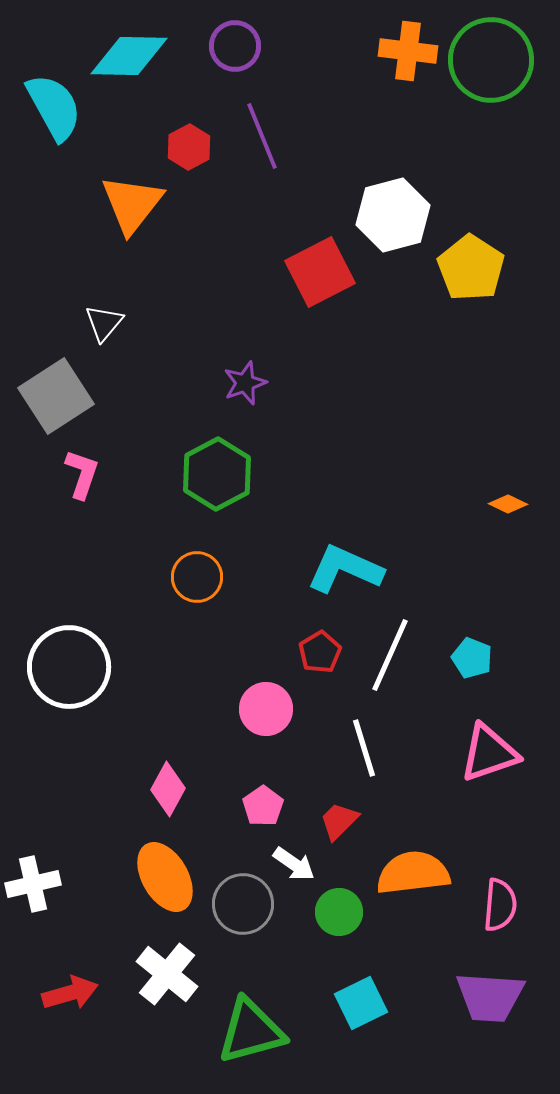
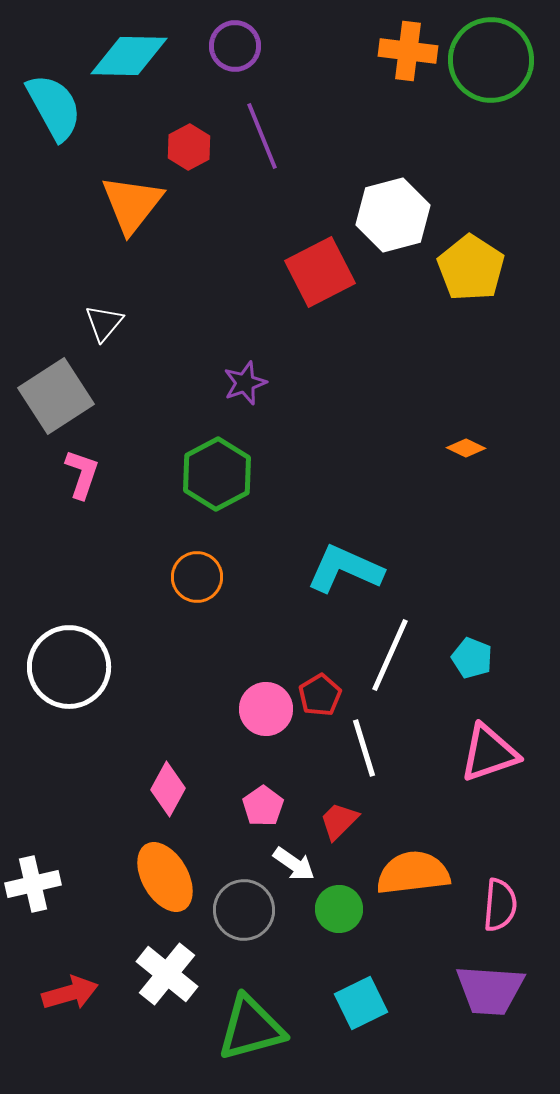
orange diamond at (508, 504): moved 42 px left, 56 px up
red pentagon at (320, 652): moved 43 px down
gray circle at (243, 904): moved 1 px right, 6 px down
green circle at (339, 912): moved 3 px up
purple trapezoid at (490, 997): moved 7 px up
green triangle at (251, 1031): moved 3 px up
